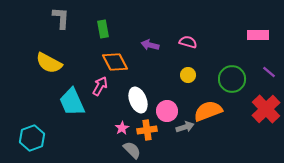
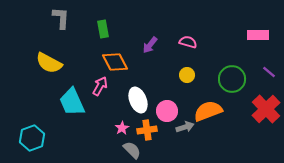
purple arrow: rotated 66 degrees counterclockwise
yellow circle: moved 1 px left
